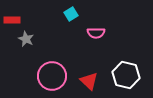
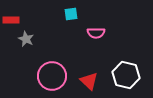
cyan square: rotated 24 degrees clockwise
red rectangle: moved 1 px left
